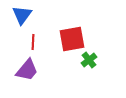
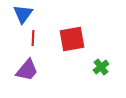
blue triangle: moved 1 px right, 1 px up
red line: moved 4 px up
green cross: moved 12 px right, 7 px down
